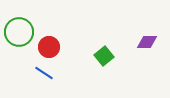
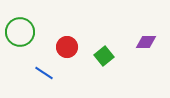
green circle: moved 1 px right
purple diamond: moved 1 px left
red circle: moved 18 px right
